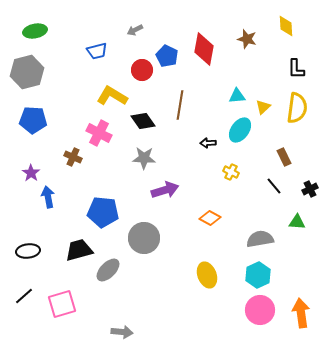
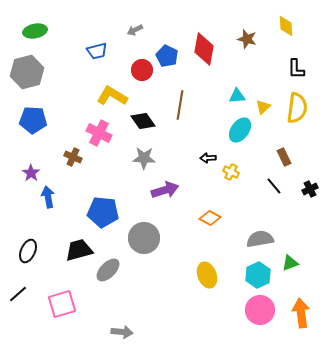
black arrow at (208, 143): moved 15 px down
green triangle at (297, 222): moved 7 px left, 41 px down; rotated 24 degrees counterclockwise
black ellipse at (28, 251): rotated 60 degrees counterclockwise
black line at (24, 296): moved 6 px left, 2 px up
